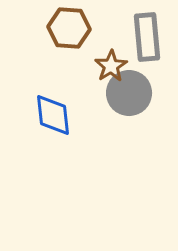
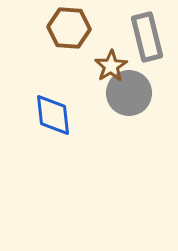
gray rectangle: rotated 9 degrees counterclockwise
